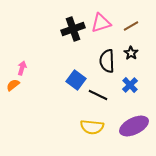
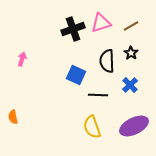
pink arrow: moved 9 px up
blue square: moved 5 px up; rotated 12 degrees counterclockwise
orange semicircle: moved 32 px down; rotated 64 degrees counterclockwise
black line: rotated 24 degrees counterclockwise
yellow semicircle: rotated 65 degrees clockwise
